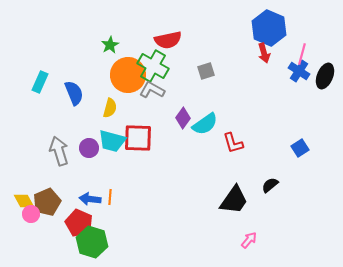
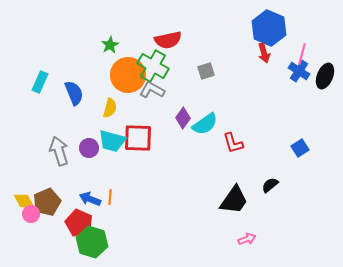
blue arrow: rotated 15 degrees clockwise
pink arrow: moved 2 px left, 1 px up; rotated 30 degrees clockwise
